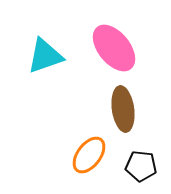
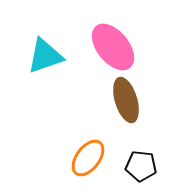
pink ellipse: moved 1 px left, 1 px up
brown ellipse: moved 3 px right, 9 px up; rotated 9 degrees counterclockwise
orange ellipse: moved 1 px left, 3 px down
